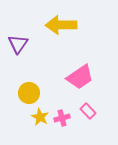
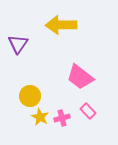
pink trapezoid: rotated 72 degrees clockwise
yellow circle: moved 1 px right, 3 px down
